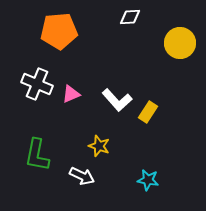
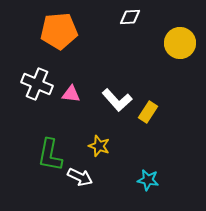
pink triangle: rotated 30 degrees clockwise
green L-shape: moved 13 px right
white arrow: moved 2 px left, 1 px down
